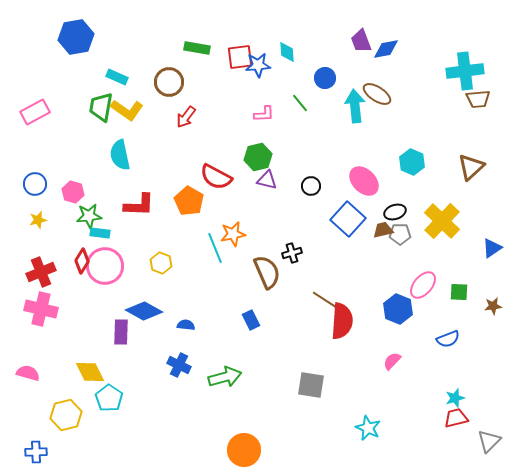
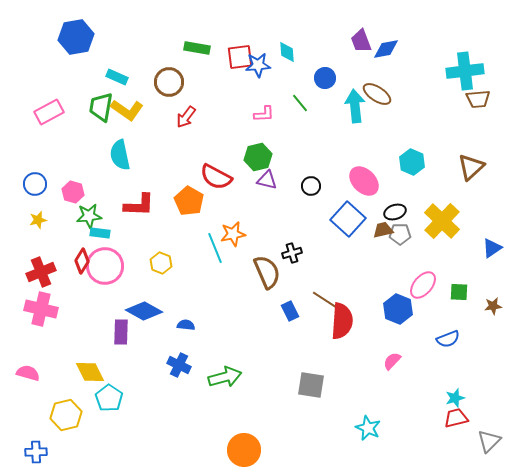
pink rectangle at (35, 112): moved 14 px right
blue rectangle at (251, 320): moved 39 px right, 9 px up
